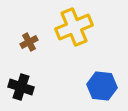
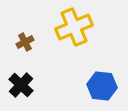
brown cross: moved 4 px left
black cross: moved 2 px up; rotated 25 degrees clockwise
